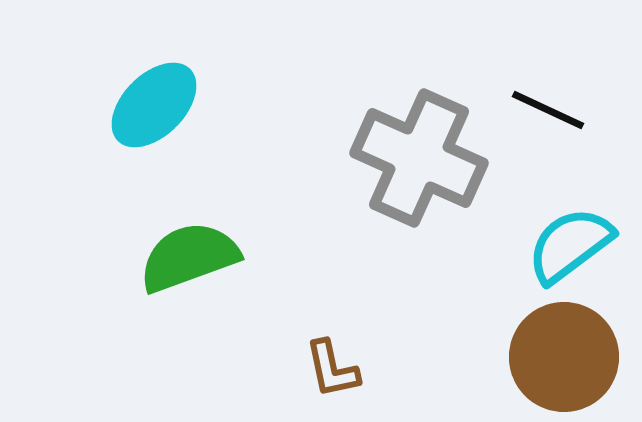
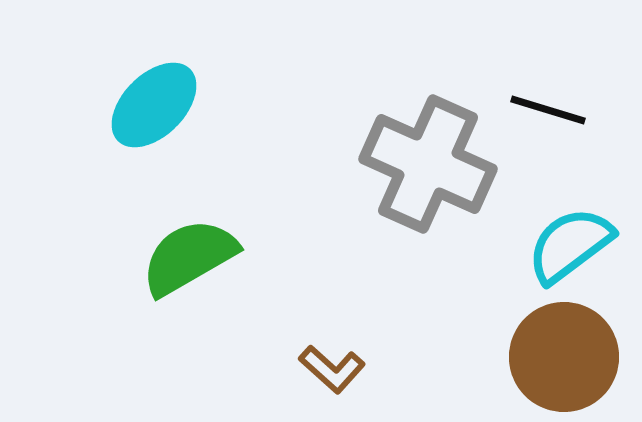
black line: rotated 8 degrees counterclockwise
gray cross: moved 9 px right, 6 px down
green semicircle: rotated 10 degrees counterclockwise
brown L-shape: rotated 36 degrees counterclockwise
